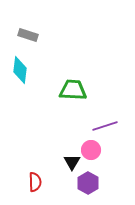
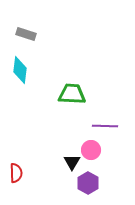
gray rectangle: moved 2 px left, 1 px up
green trapezoid: moved 1 px left, 4 px down
purple line: rotated 20 degrees clockwise
red semicircle: moved 19 px left, 9 px up
